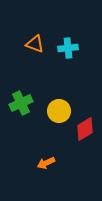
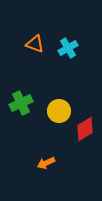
cyan cross: rotated 24 degrees counterclockwise
